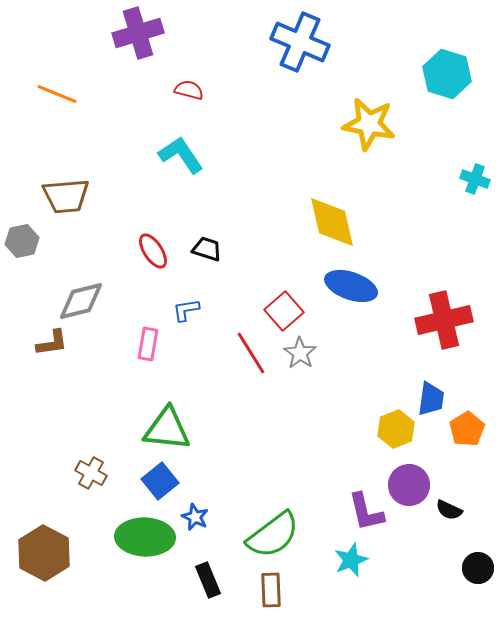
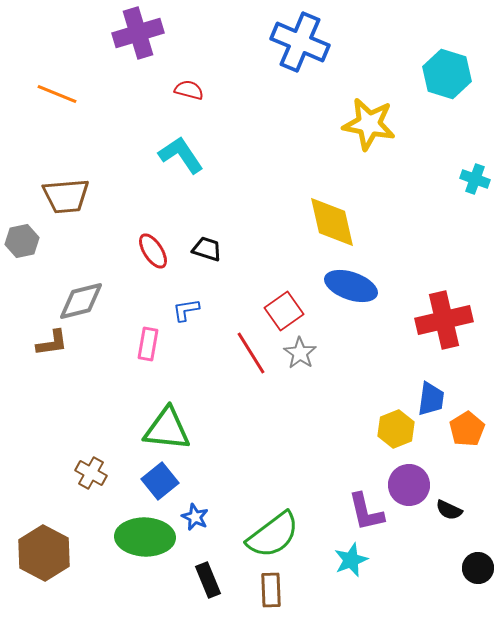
red square: rotated 6 degrees clockwise
